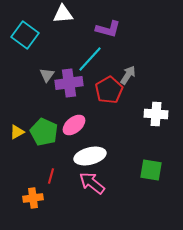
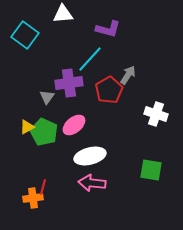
gray triangle: moved 22 px down
white cross: rotated 15 degrees clockwise
yellow triangle: moved 10 px right, 5 px up
red line: moved 8 px left, 11 px down
pink arrow: rotated 32 degrees counterclockwise
